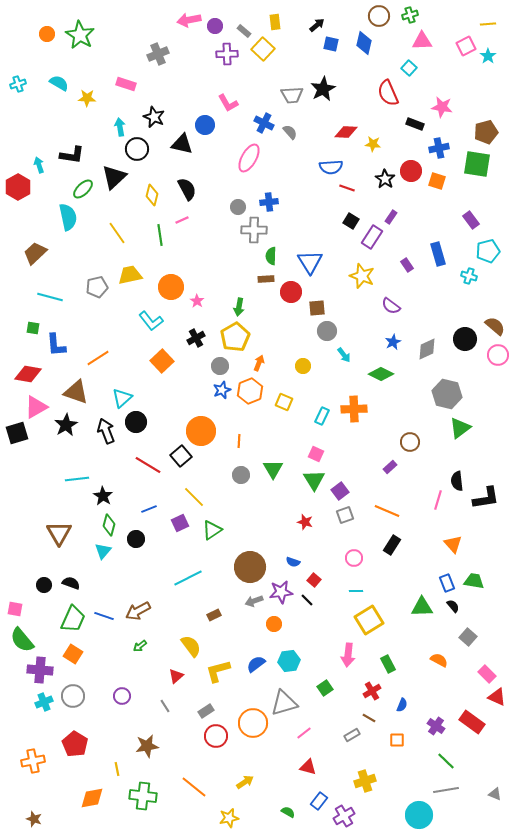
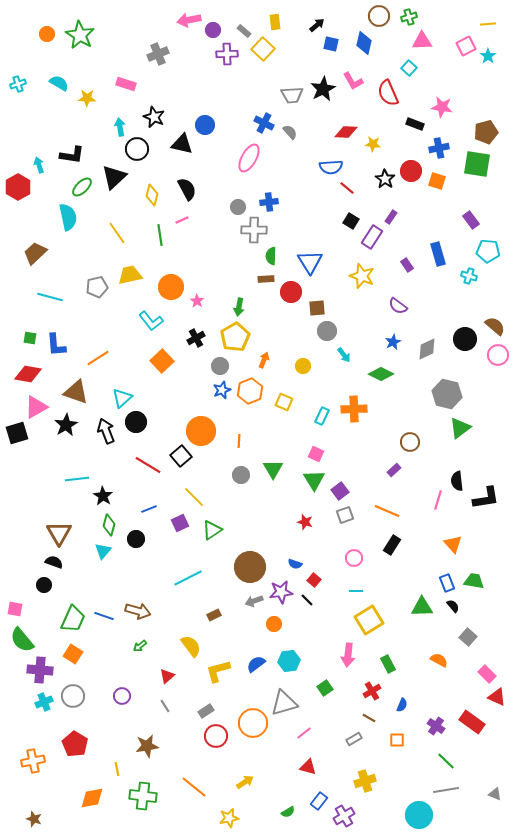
green cross at (410, 15): moved 1 px left, 2 px down
purple circle at (215, 26): moved 2 px left, 4 px down
pink L-shape at (228, 103): moved 125 px right, 22 px up
red line at (347, 188): rotated 21 degrees clockwise
green ellipse at (83, 189): moved 1 px left, 2 px up
cyan pentagon at (488, 251): rotated 20 degrees clockwise
purple semicircle at (391, 306): moved 7 px right
green square at (33, 328): moved 3 px left, 10 px down
orange arrow at (259, 363): moved 5 px right, 3 px up
purple rectangle at (390, 467): moved 4 px right, 3 px down
blue semicircle at (293, 562): moved 2 px right, 2 px down
black semicircle at (71, 583): moved 17 px left, 21 px up
brown arrow at (138, 611): rotated 135 degrees counterclockwise
red triangle at (176, 676): moved 9 px left
gray rectangle at (352, 735): moved 2 px right, 4 px down
green semicircle at (288, 812): rotated 120 degrees clockwise
